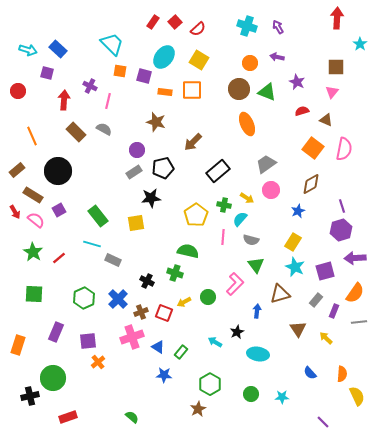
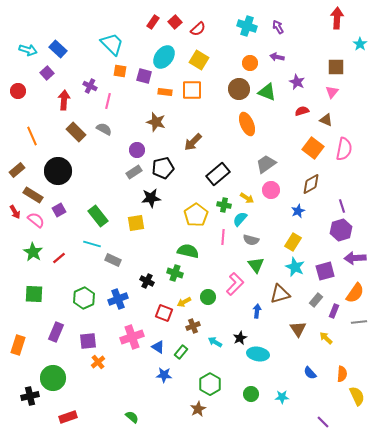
purple square at (47, 73): rotated 32 degrees clockwise
black rectangle at (218, 171): moved 3 px down
blue cross at (118, 299): rotated 24 degrees clockwise
brown cross at (141, 312): moved 52 px right, 14 px down
black star at (237, 332): moved 3 px right, 6 px down
